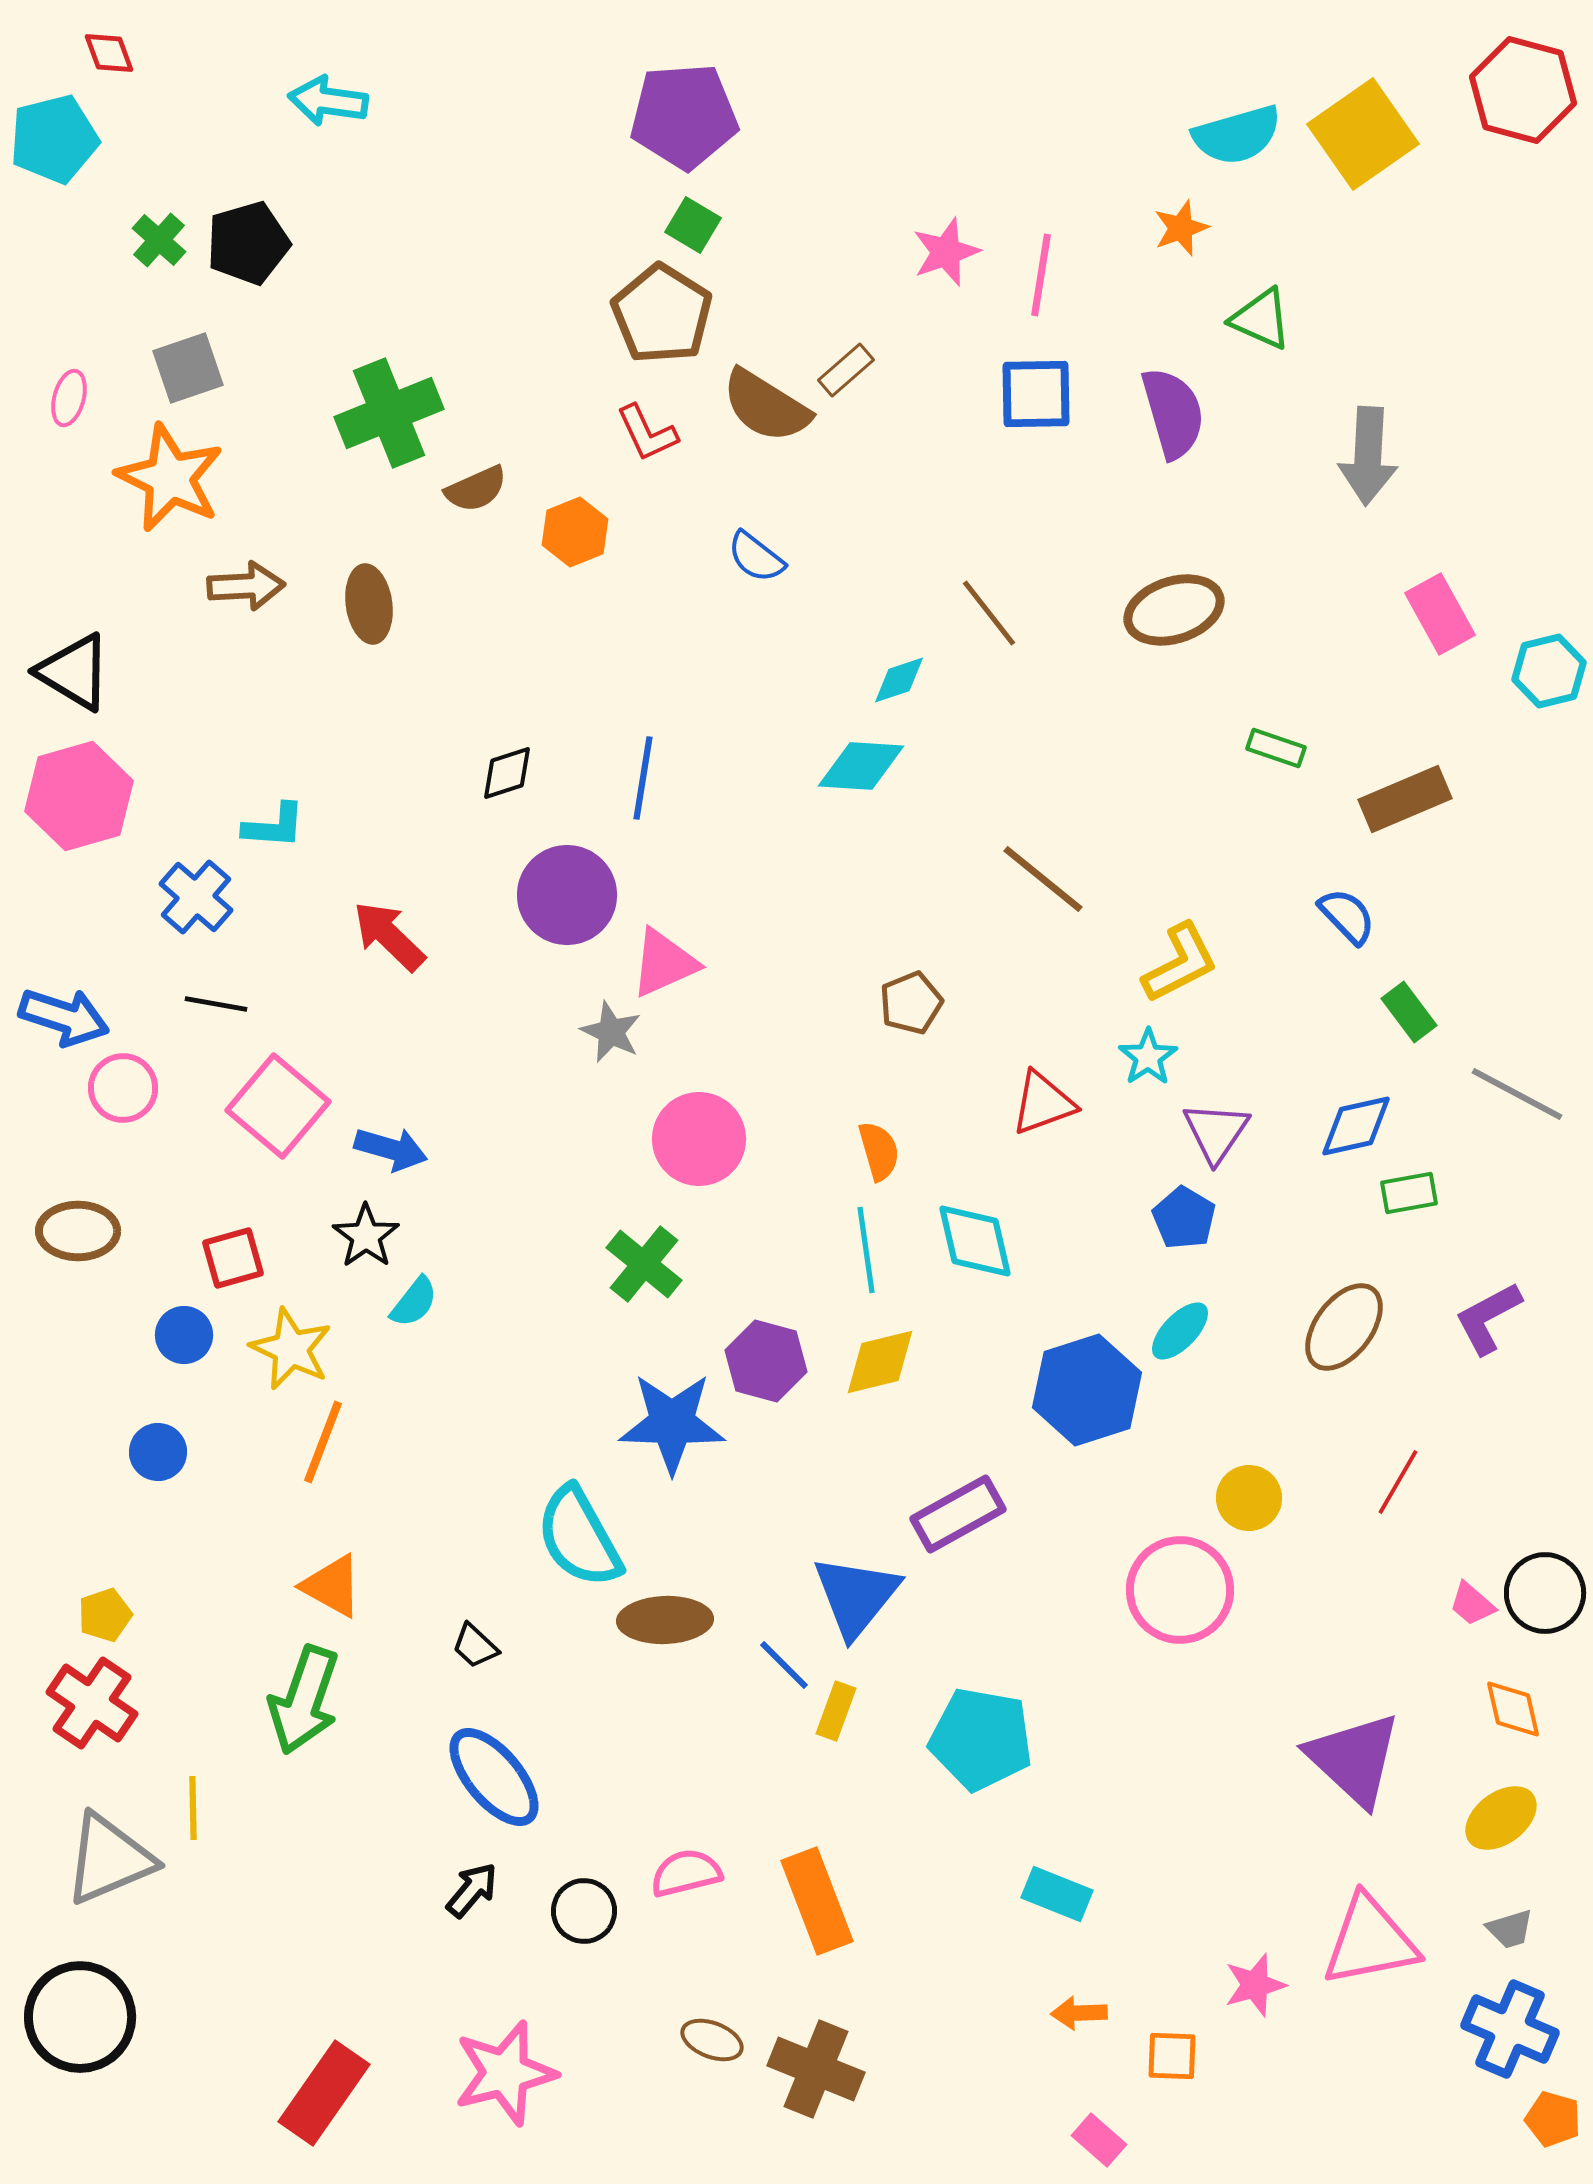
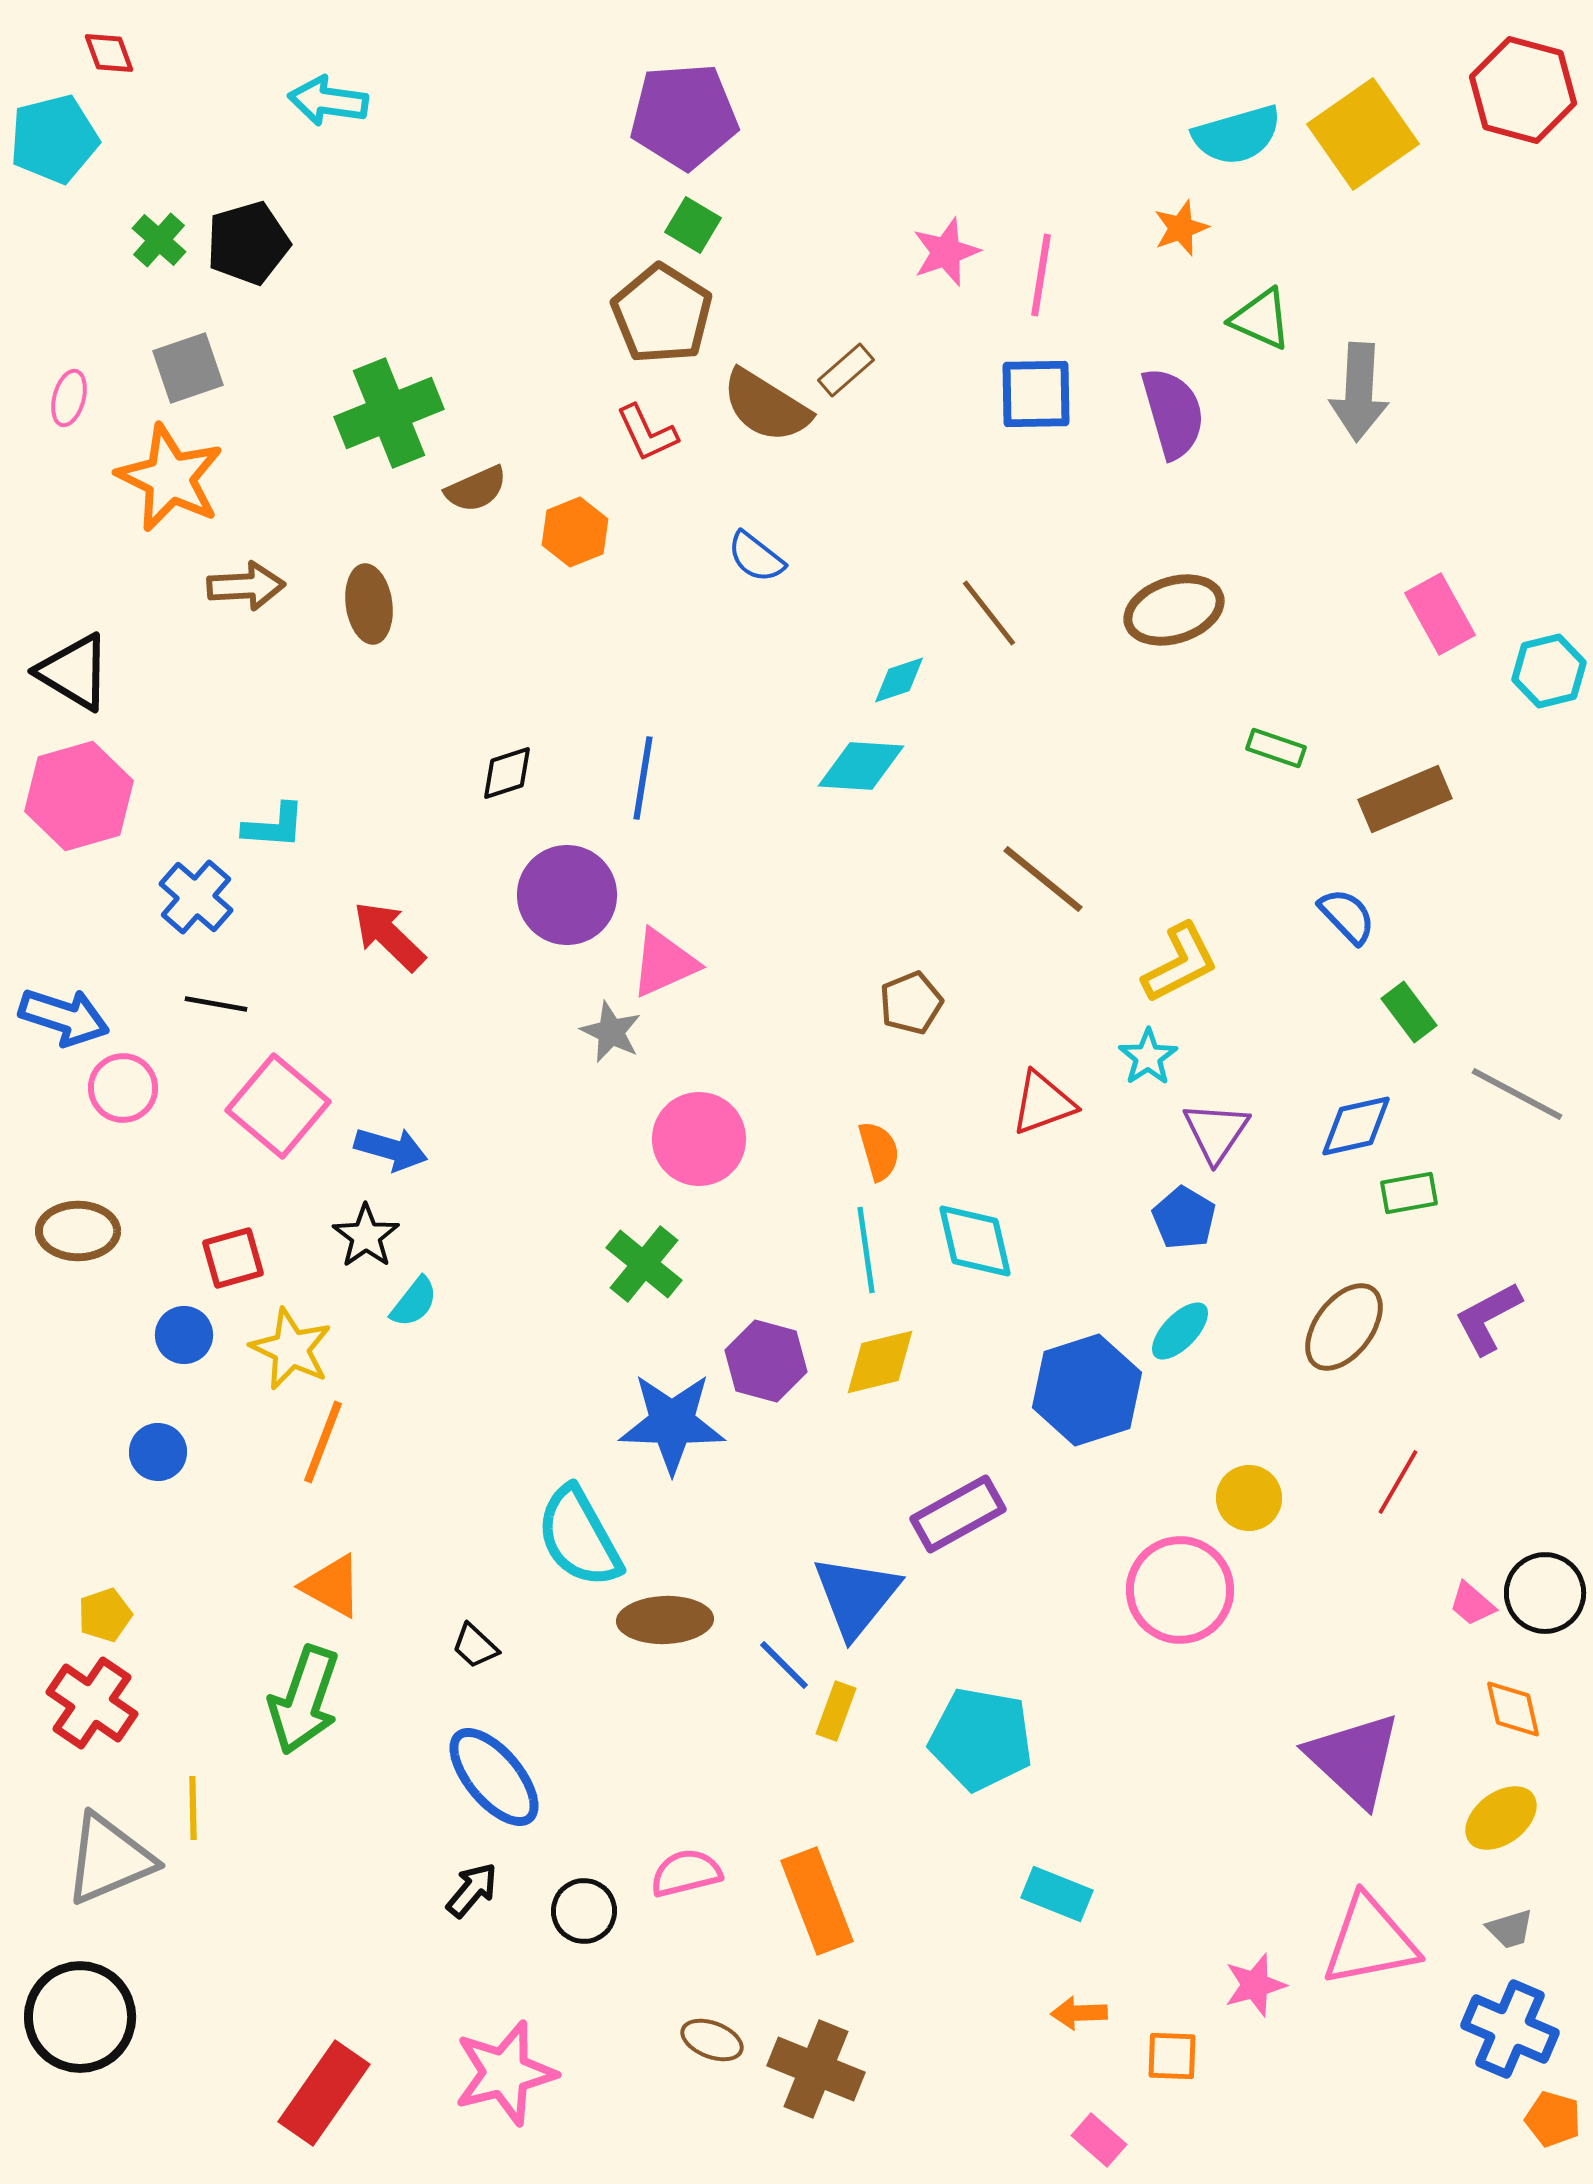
gray arrow at (1368, 456): moved 9 px left, 64 px up
